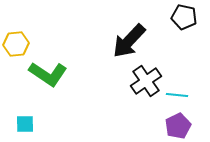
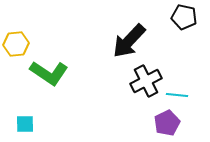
green L-shape: moved 1 px right, 1 px up
black cross: rotated 8 degrees clockwise
purple pentagon: moved 11 px left, 3 px up
